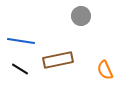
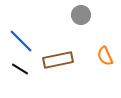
gray circle: moved 1 px up
blue line: rotated 36 degrees clockwise
orange semicircle: moved 14 px up
